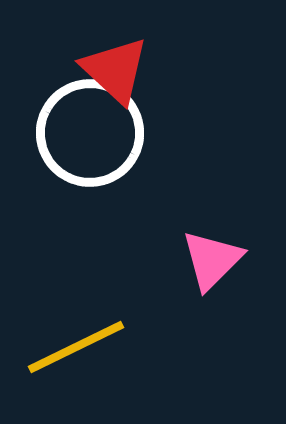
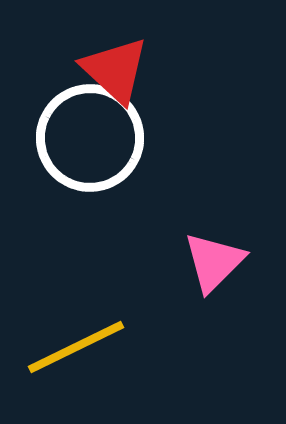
white circle: moved 5 px down
pink triangle: moved 2 px right, 2 px down
